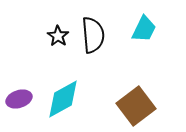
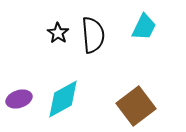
cyan trapezoid: moved 2 px up
black star: moved 3 px up
